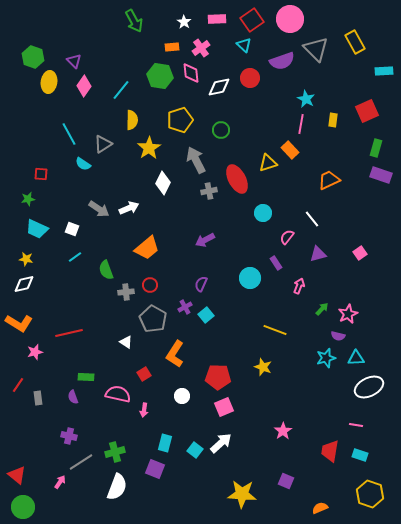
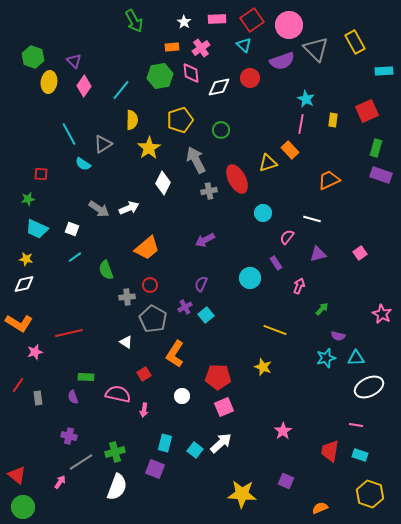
pink circle at (290, 19): moved 1 px left, 6 px down
green hexagon at (160, 76): rotated 20 degrees counterclockwise
white line at (312, 219): rotated 36 degrees counterclockwise
gray cross at (126, 292): moved 1 px right, 5 px down
pink star at (348, 314): moved 34 px right; rotated 18 degrees counterclockwise
